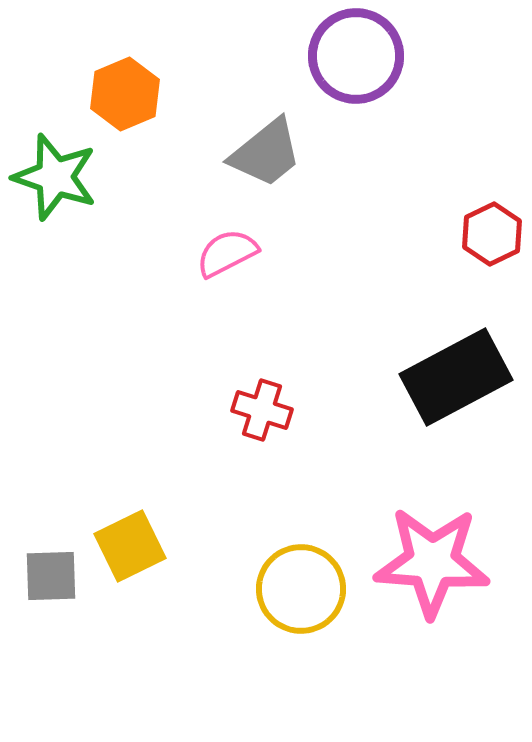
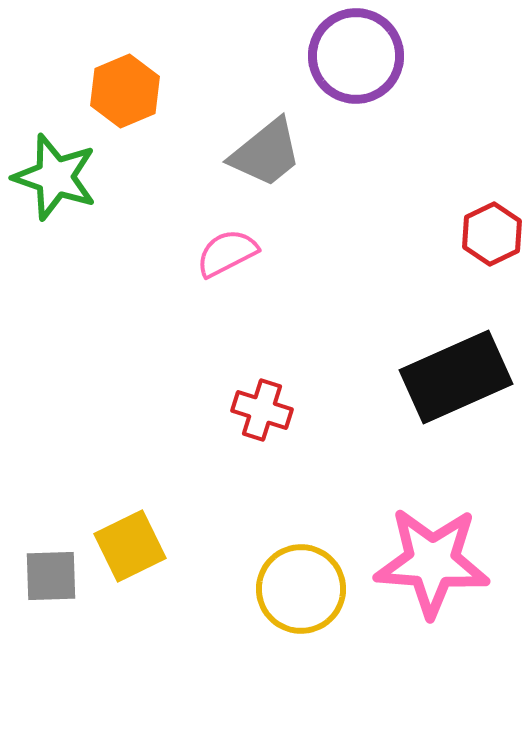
orange hexagon: moved 3 px up
black rectangle: rotated 4 degrees clockwise
